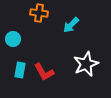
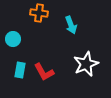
cyan arrow: rotated 66 degrees counterclockwise
